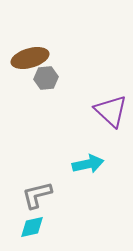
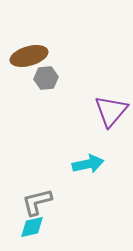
brown ellipse: moved 1 px left, 2 px up
purple triangle: rotated 27 degrees clockwise
gray L-shape: moved 7 px down
